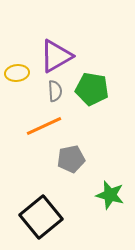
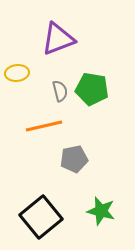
purple triangle: moved 2 px right, 17 px up; rotated 9 degrees clockwise
gray semicircle: moved 5 px right; rotated 10 degrees counterclockwise
orange line: rotated 12 degrees clockwise
gray pentagon: moved 3 px right
green star: moved 9 px left, 16 px down
